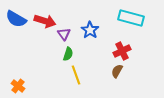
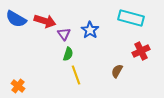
red cross: moved 19 px right
